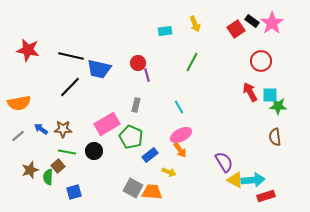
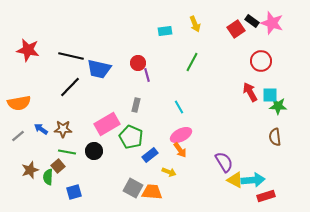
pink star at (272, 23): rotated 20 degrees counterclockwise
